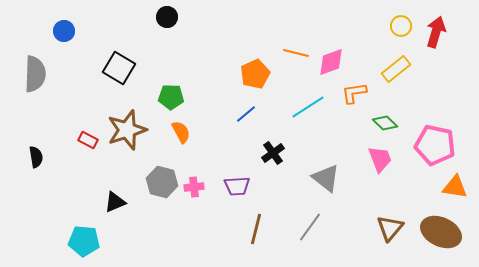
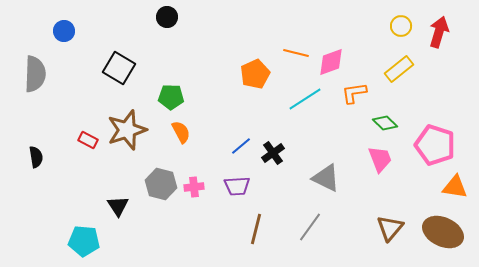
red arrow: moved 3 px right
yellow rectangle: moved 3 px right
cyan line: moved 3 px left, 8 px up
blue line: moved 5 px left, 32 px down
pink pentagon: rotated 6 degrees clockwise
gray triangle: rotated 12 degrees counterclockwise
gray hexagon: moved 1 px left, 2 px down
black triangle: moved 3 px right, 4 px down; rotated 40 degrees counterclockwise
brown ellipse: moved 2 px right
